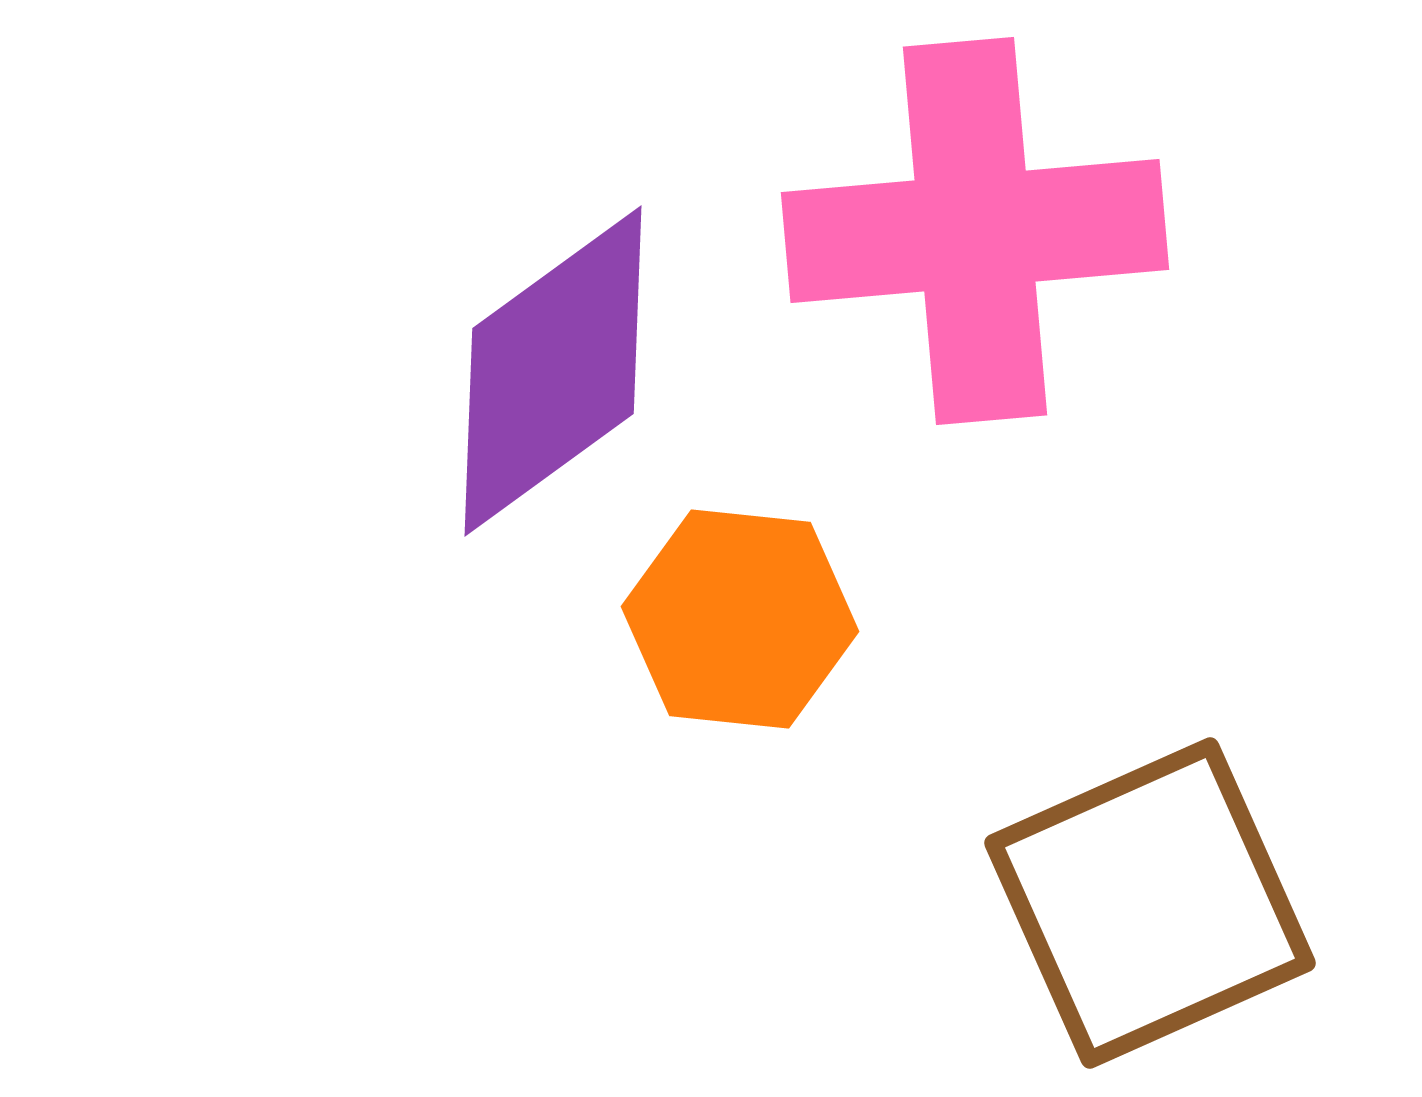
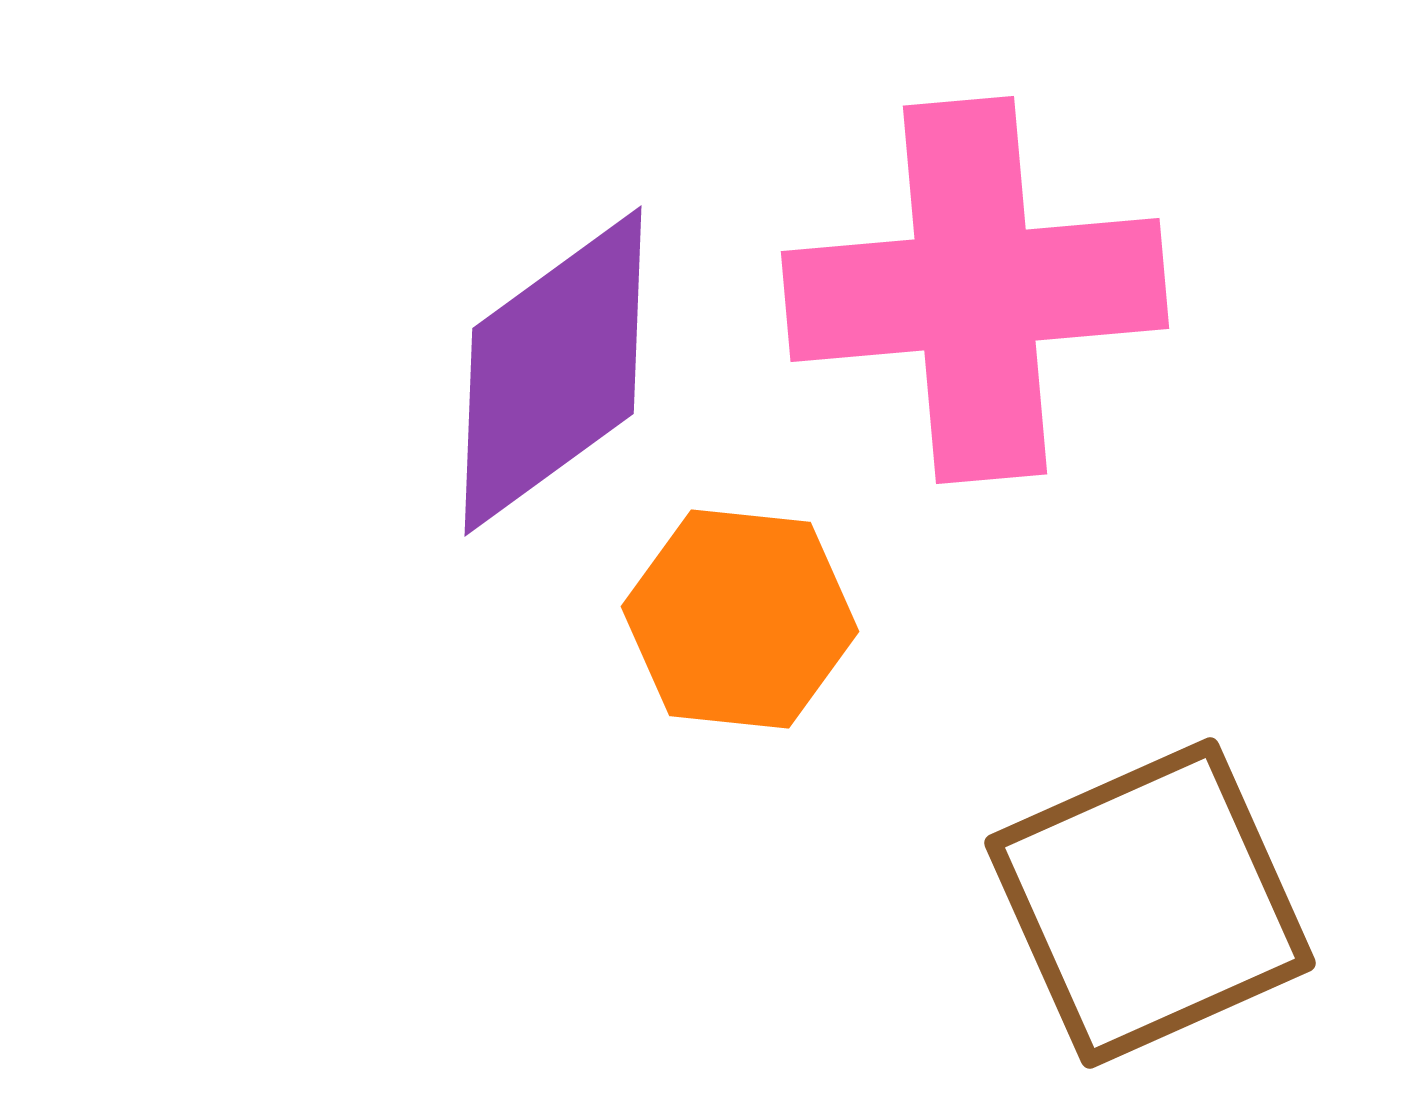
pink cross: moved 59 px down
